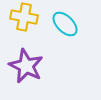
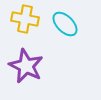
yellow cross: moved 1 px right, 2 px down
